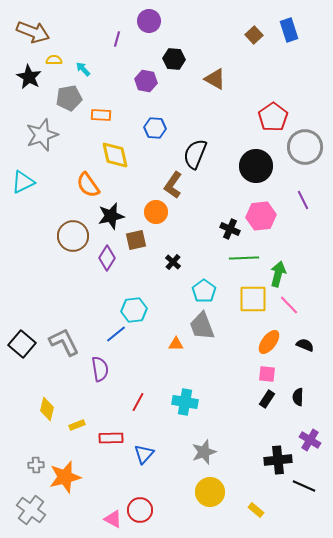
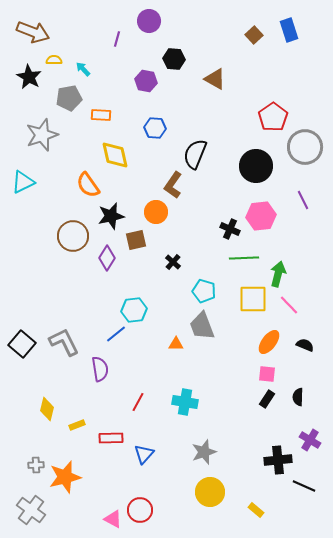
cyan pentagon at (204, 291): rotated 20 degrees counterclockwise
